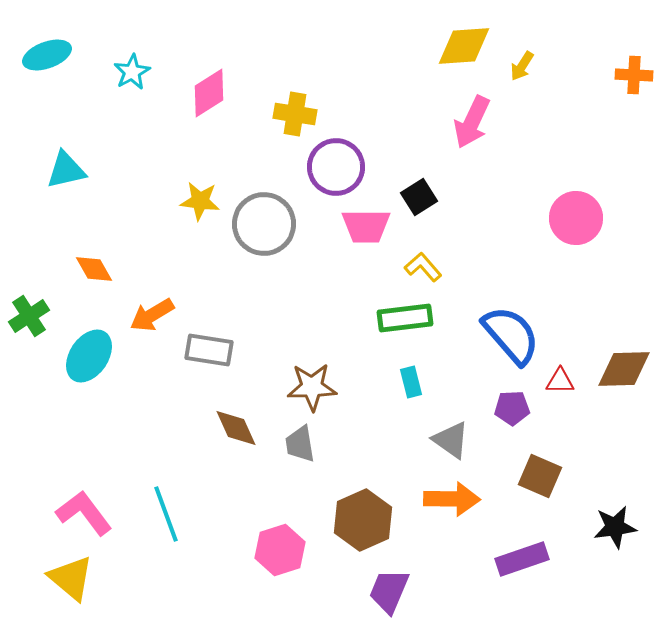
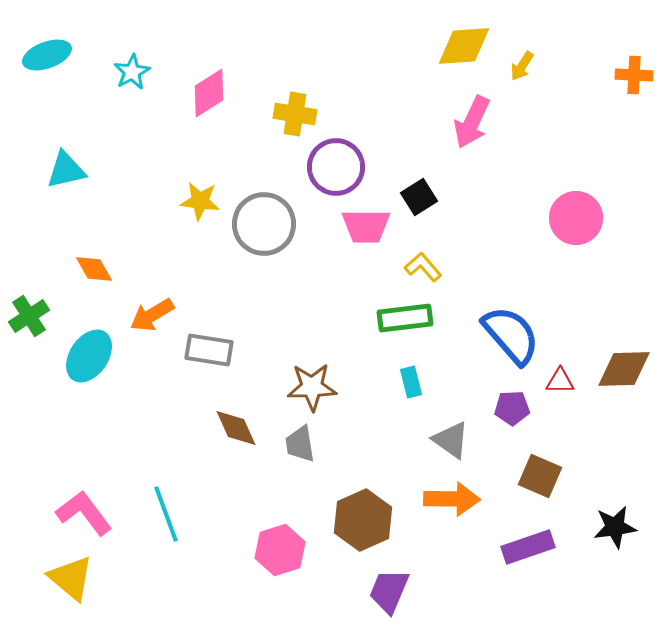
purple rectangle at (522, 559): moved 6 px right, 12 px up
